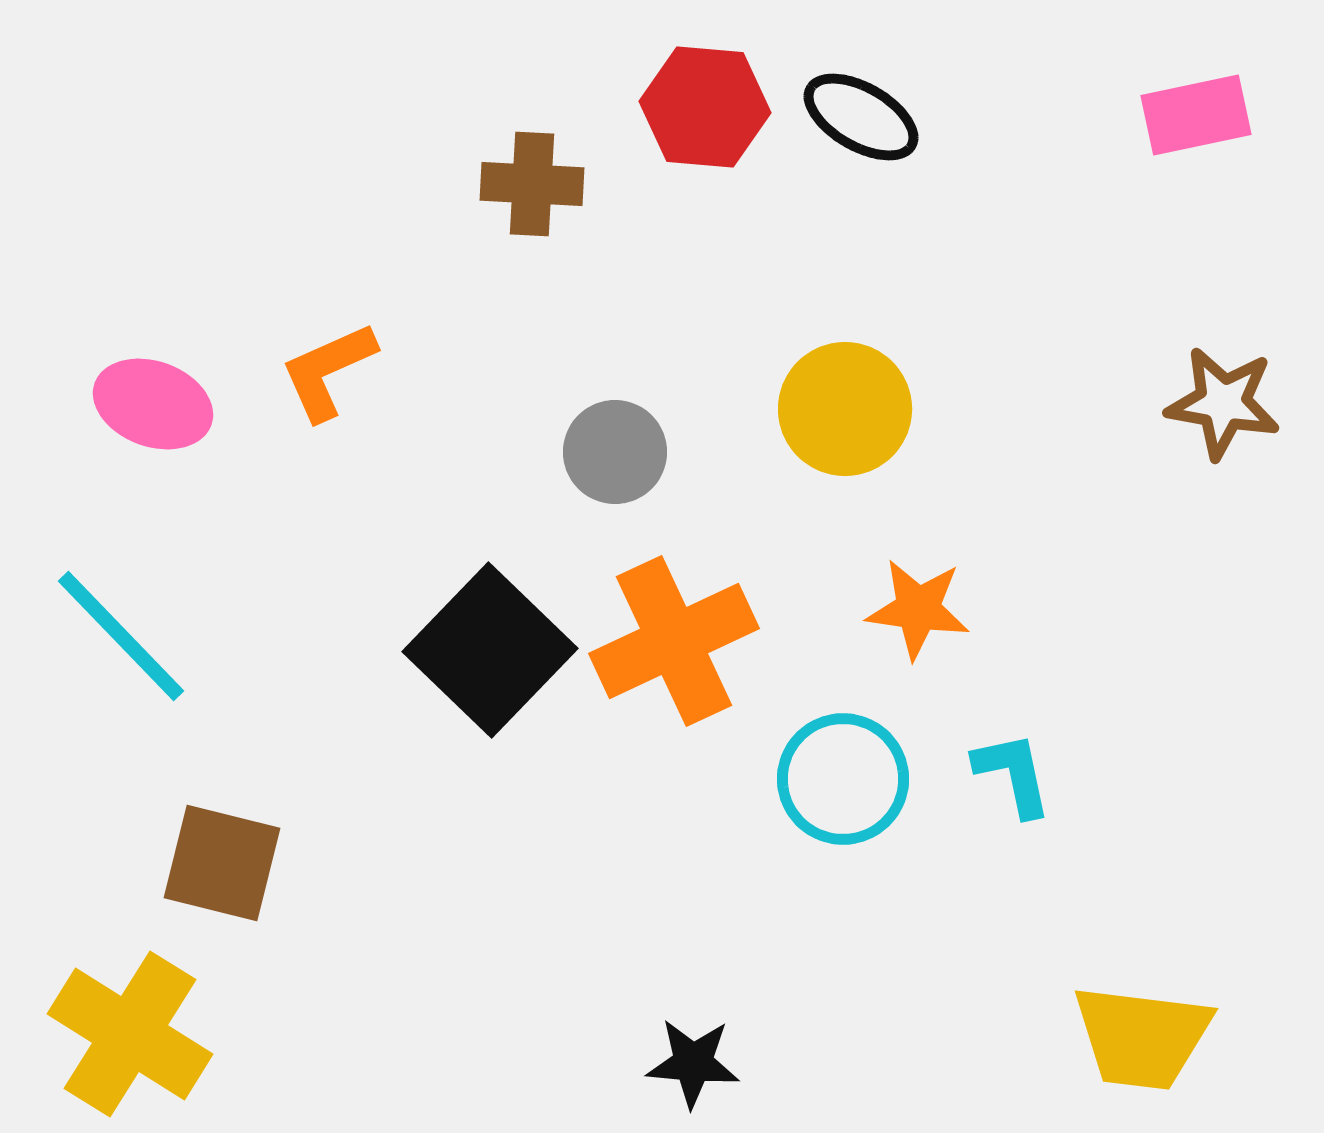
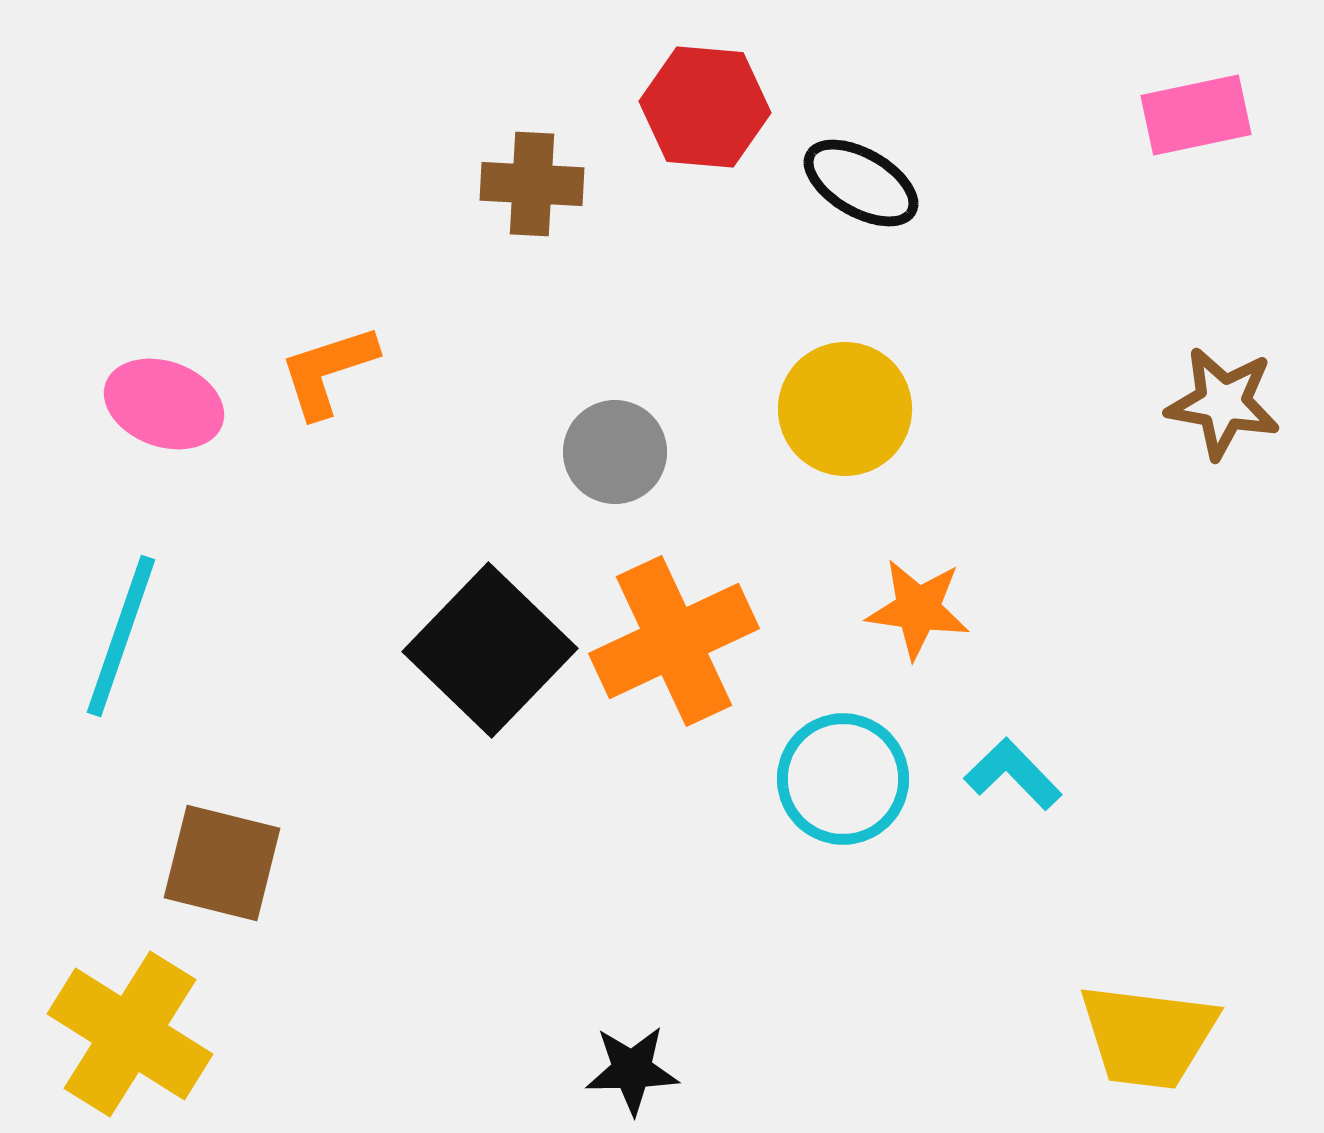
black ellipse: moved 66 px down
orange L-shape: rotated 6 degrees clockwise
pink ellipse: moved 11 px right
cyan line: rotated 63 degrees clockwise
cyan L-shape: rotated 32 degrees counterclockwise
yellow trapezoid: moved 6 px right, 1 px up
black star: moved 61 px left, 7 px down; rotated 6 degrees counterclockwise
